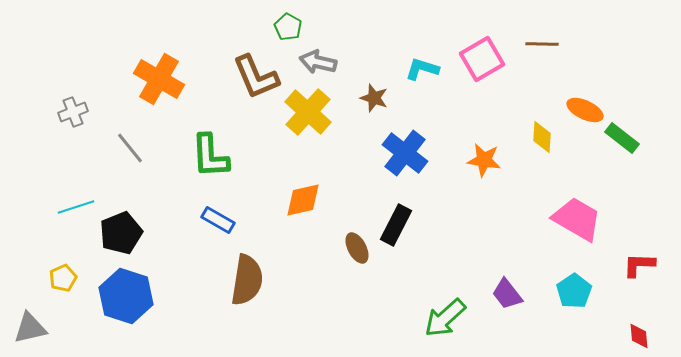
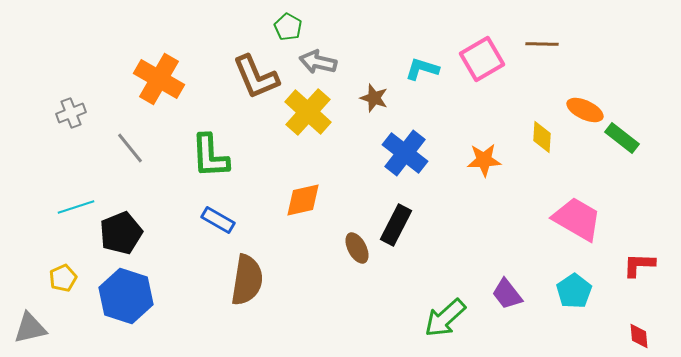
gray cross: moved 2 px left, 1 px down
orange star: rotated 12 degrees counterclockwise
